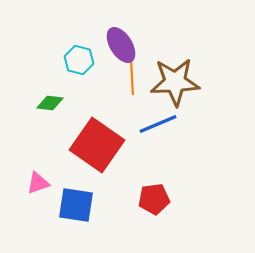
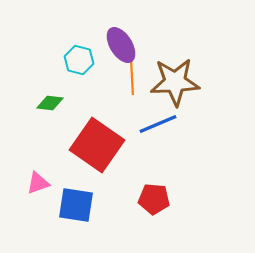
red pentagon: rotated 12 degrees clockwise
